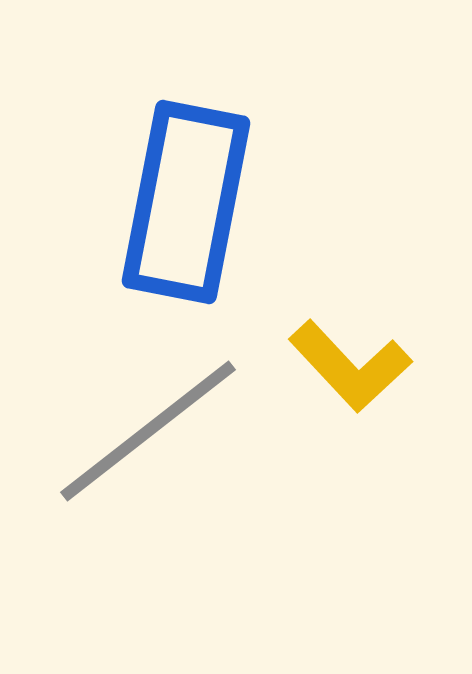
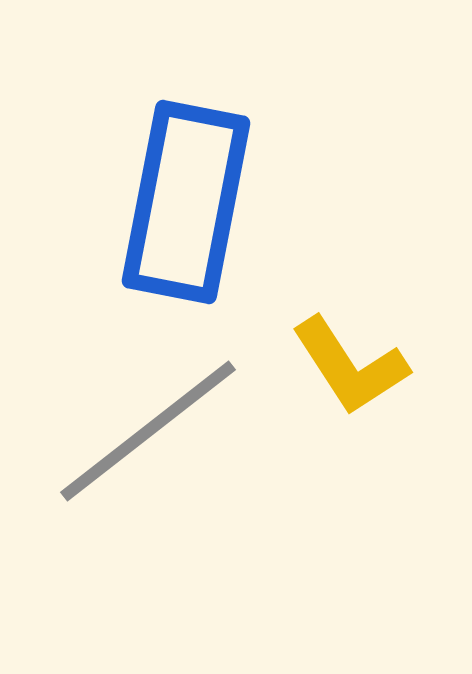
yellow L-shape: rotated 10 degrees clockwise
